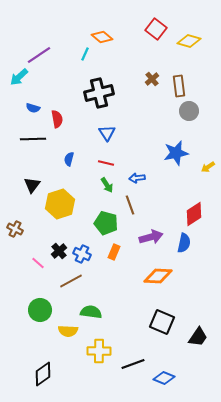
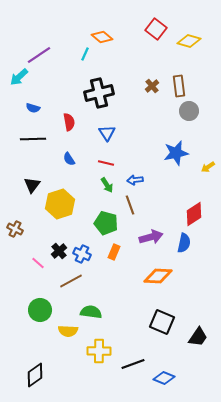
brown cross at (152, 79): moved 7 px down
red semicircle at (57, 119): moved 12 px right, 3 px down
blue semicircle at (69, 159): rotated 48 degrees counterclockwise
blue arrow at (137, 178): moved 2 px left, 2 px down
black diamond at (43, 374): moved 8 px left, 1 px down
